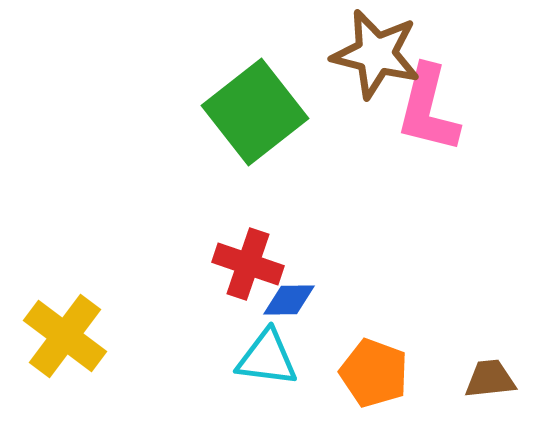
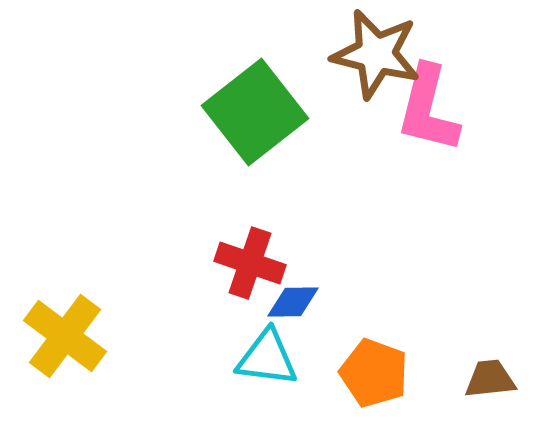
red cross: moved 2 px right, 1 px up
blue diamond: moved 4 px right, 2 px down
